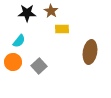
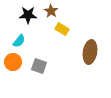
black star: moved 1 px right, 2 px down
yellow rectangle: rotated 32 degrees clockwise
gray square: rotated 28 degrees counterclockwise
